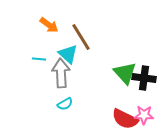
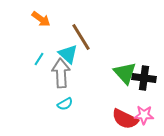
orange arrow: moved 8 px left, 6 px up
cyan line: rotated 64 degrees counterclockwise
